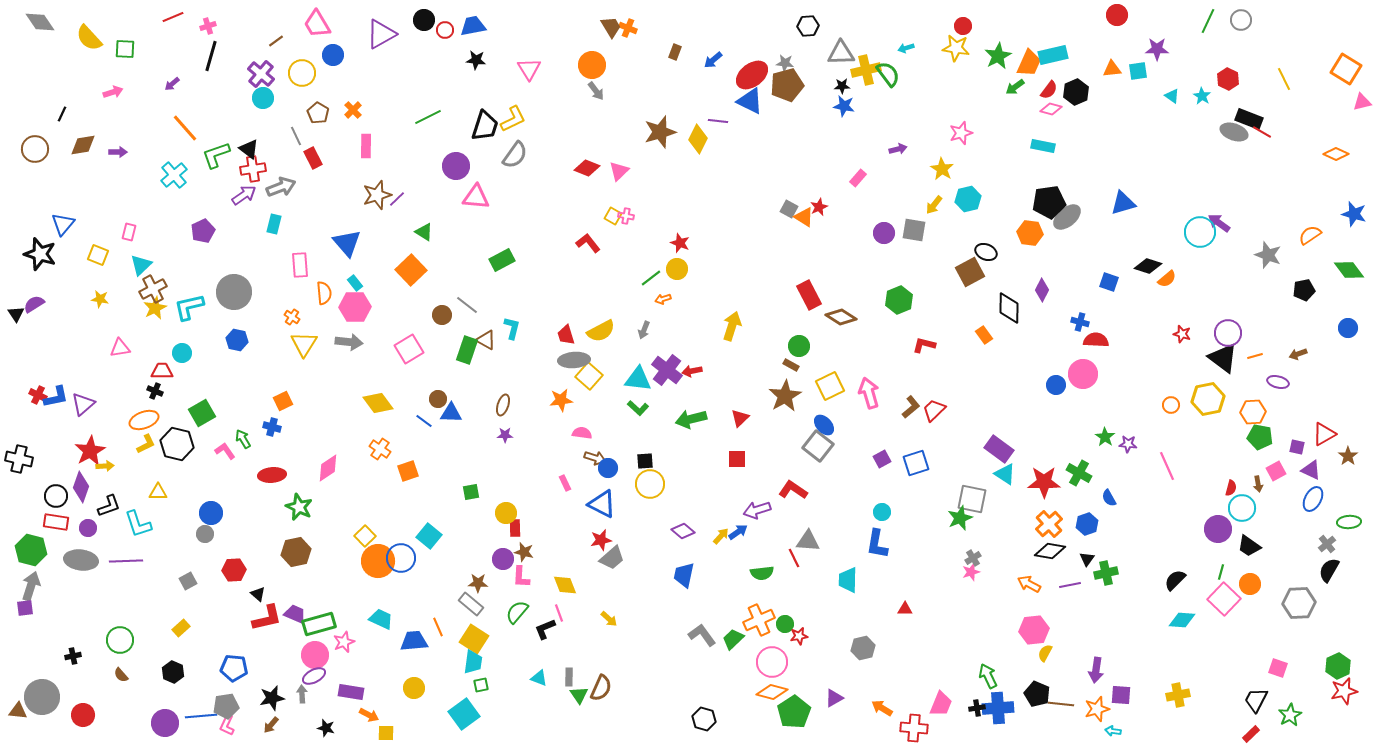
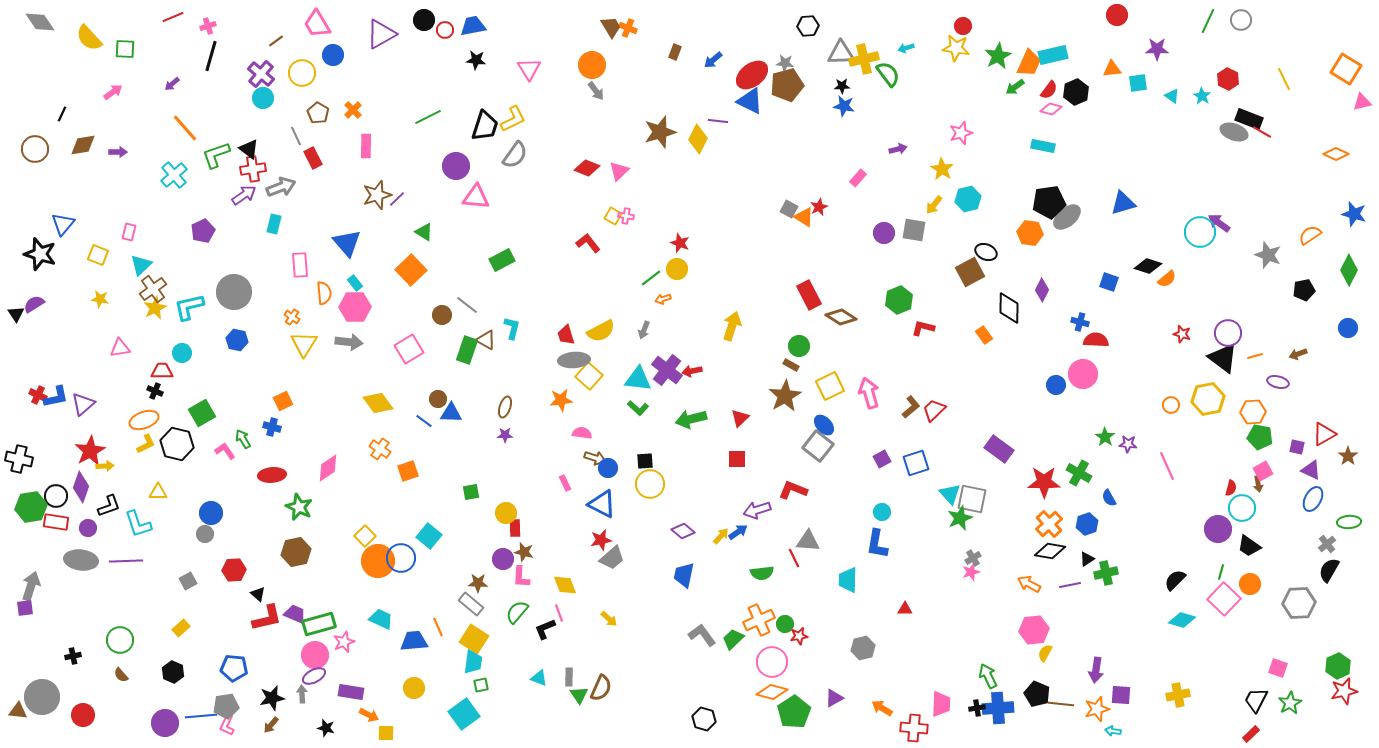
yellow cross at (866, 70): moved 2 px left, 11 px up
cyan square at (1138, 71): moved 12 px down
pink arrow at (113, 92): rotated 18 degrees counterclockwise
green diamond at (1349, 270): rotated 64 degrees clockwise
brown cross at (153, 289): rotated 8 degrees counterclockwise
red L-shape at (924, 345): moved 1 px left, 17 px up
brown ellipse at (503, 405): moved 2 px right, 2 px down
pink square at (1276, 471): moved 13 px left
cyan triangle at (1005, 474): moved 55 px left, 20 px down; rotated 15 degrees clockwise
red L-shape at (793, 490): rotated 12 degrees counterclockwise
green hexagon at (31, 550): moved 43 px up; rotated 24 degrees counterclockwise
black triangle at (1087, 559): rotated 21 degrees clockwise
cyan diamond at (1182, 620): rotated 12 degrees clockwise
pink trapezoid at (941, 704): rotated 20 degrees counterclockwise
green star at (1290, 715): moved 12 px up
